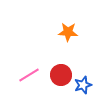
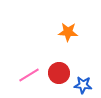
red circle: moved 2 px left, 2 px up
blue star: rotated 24 degrees clockwise
